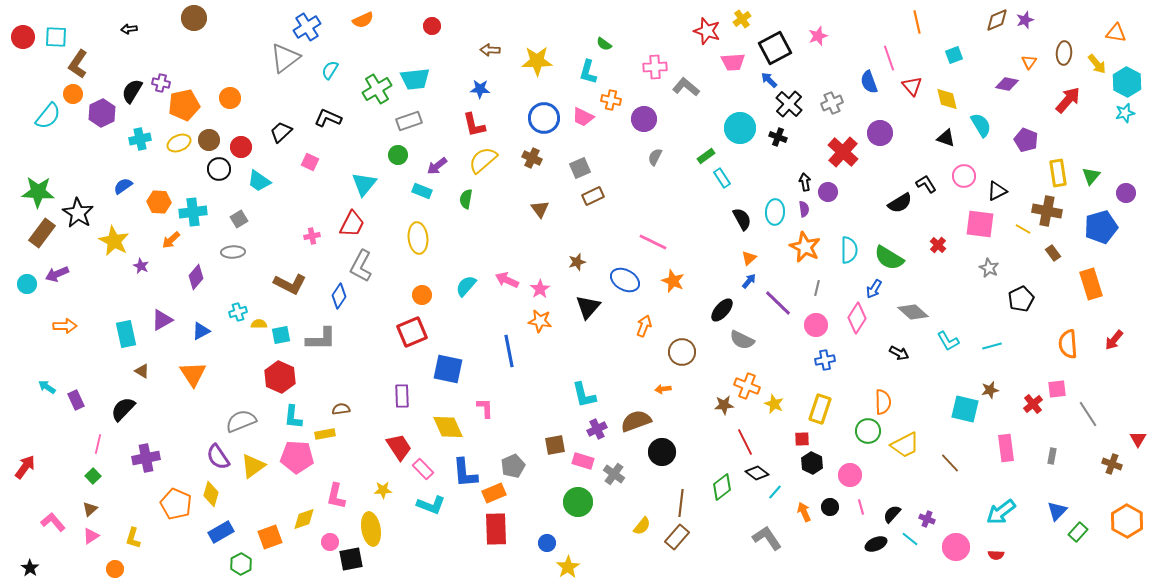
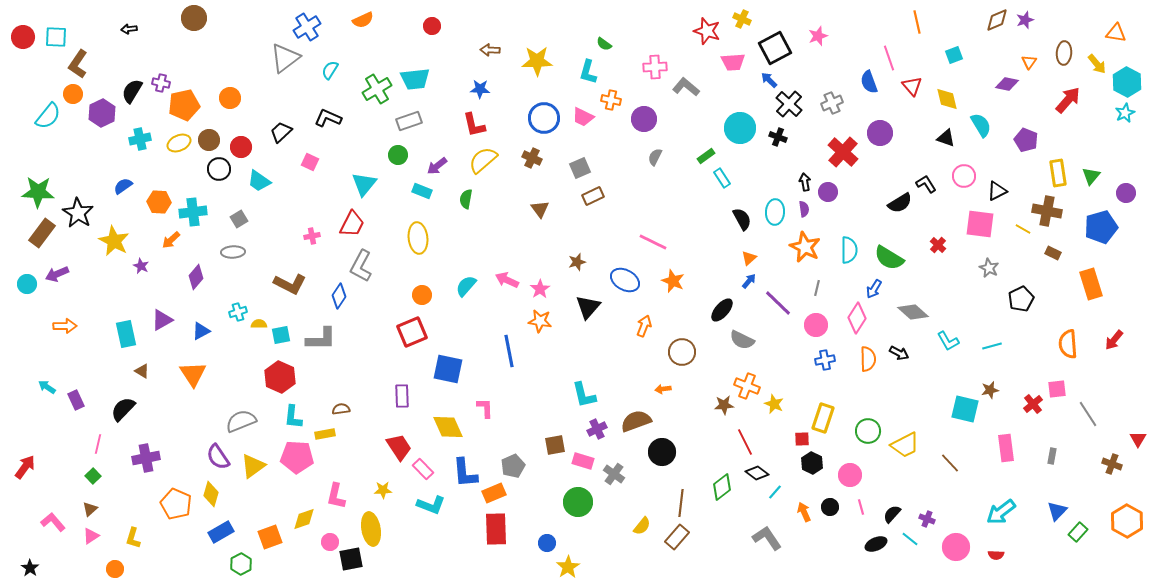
yellow cross at (742, 19): rotated 30 degrees counterclockwise
cyan star at (1125, 113): rotated 12 degrees counterclockwise
brown rectangle at (1053, 253): rotated 28 degrees counterclockwise
orange semicircle at (883, 402): moved 15 px left, 43 px up
yellow rectangle at (820, 409): moved 3 px right, 9 px down
